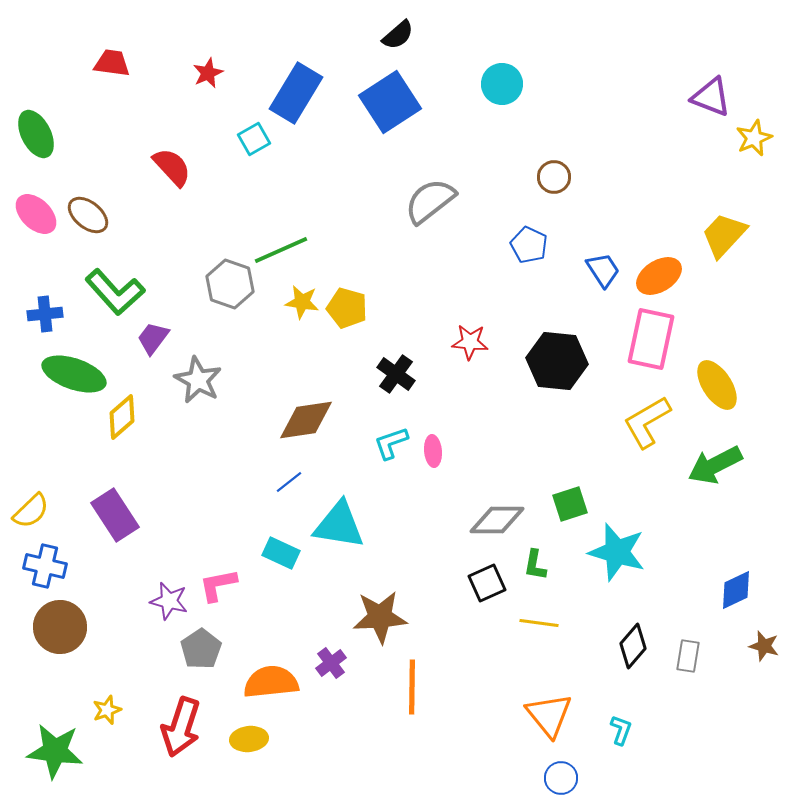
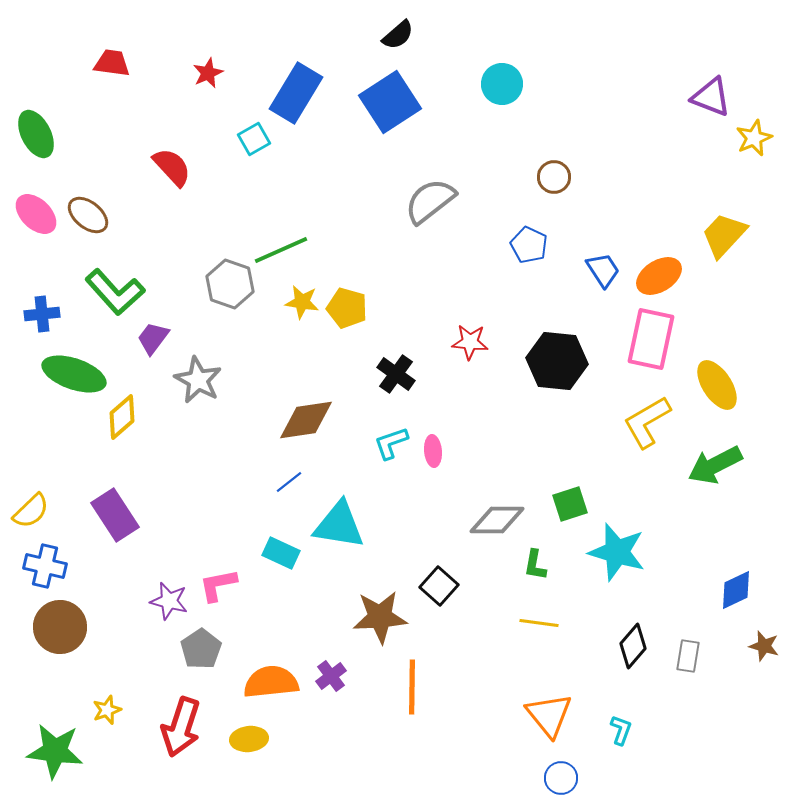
blue cross at (45, 314): moved 3 px left
black square at (487, 583): moved 48 px left, 3 px down; rotated 24 degrees counterclockwise
purple cross at (331, 663): moved 13 px down
